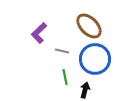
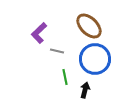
gray line: moved 5 px left
